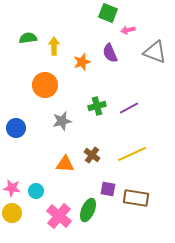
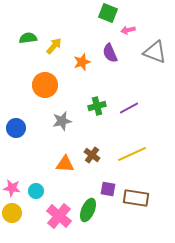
yellow arrow: rotated 42 degrees clockwise
